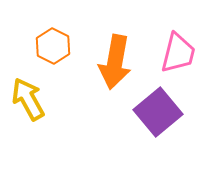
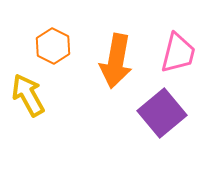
orange arrow: moved 1 px right, 1 px up
yellow arrow: moved 4 px up
purple square: moved 4 px right, 1 px down
